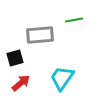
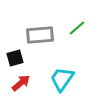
green line: moved 3 px right, 8 px down; rotated 30 degrees counterclockwise
cyan trapezoid: moved 1 px down
